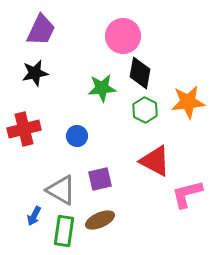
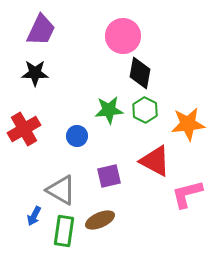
black star: rotated 12 degrees clockwise
green star: moved 7 px right, 22 px down
orange star: moved 22 px down
red cross: rotated 16 degrees counterclockwise
purple square: moved 9 px right, 3 px up
